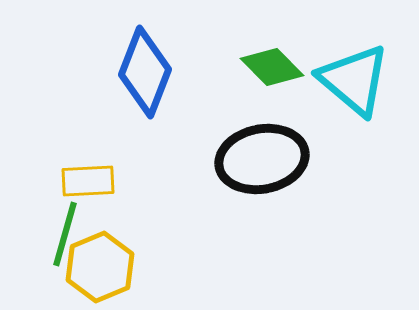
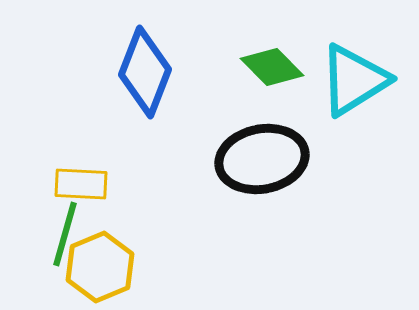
cyan triangle: rotated 48 degrees clockwise
yellow rectangle: moved 7 px left, 3 px down; rotated 6 degrees clockwise
